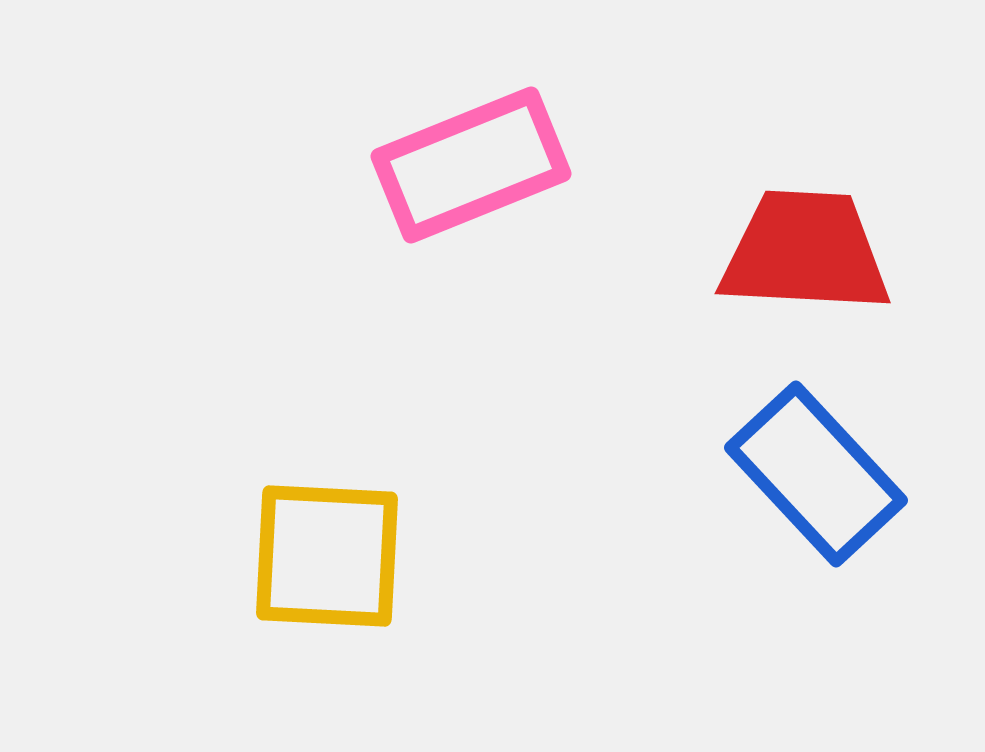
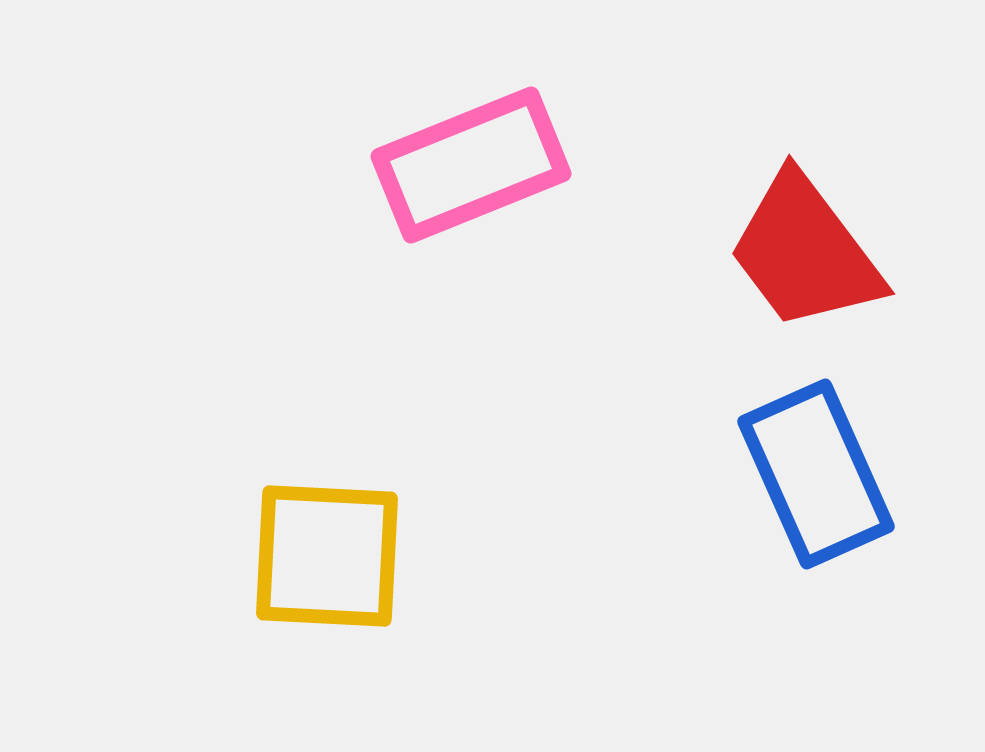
red trapezoid: rotated 130 degrees counterclockwise
blue rectangle: rotated 19 degrees clockwise
